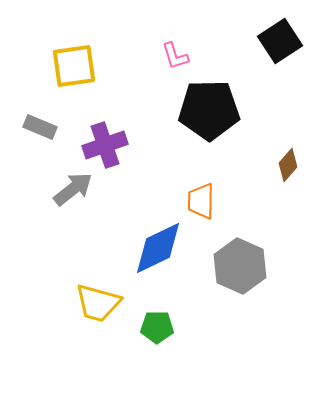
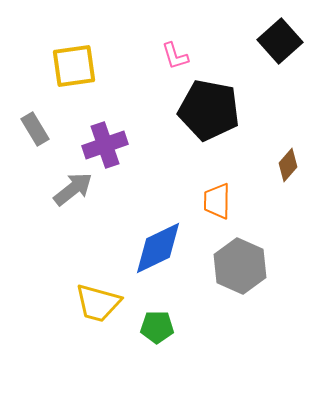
black square: rotated 9 degrees counterclockwise
black pentagon: rotated 12 degrees clockwise
gray rectangle: moved 5 px left, 2 px down; rotated 36 degrees clockwise
orange trapezoid: moved 16 px right
